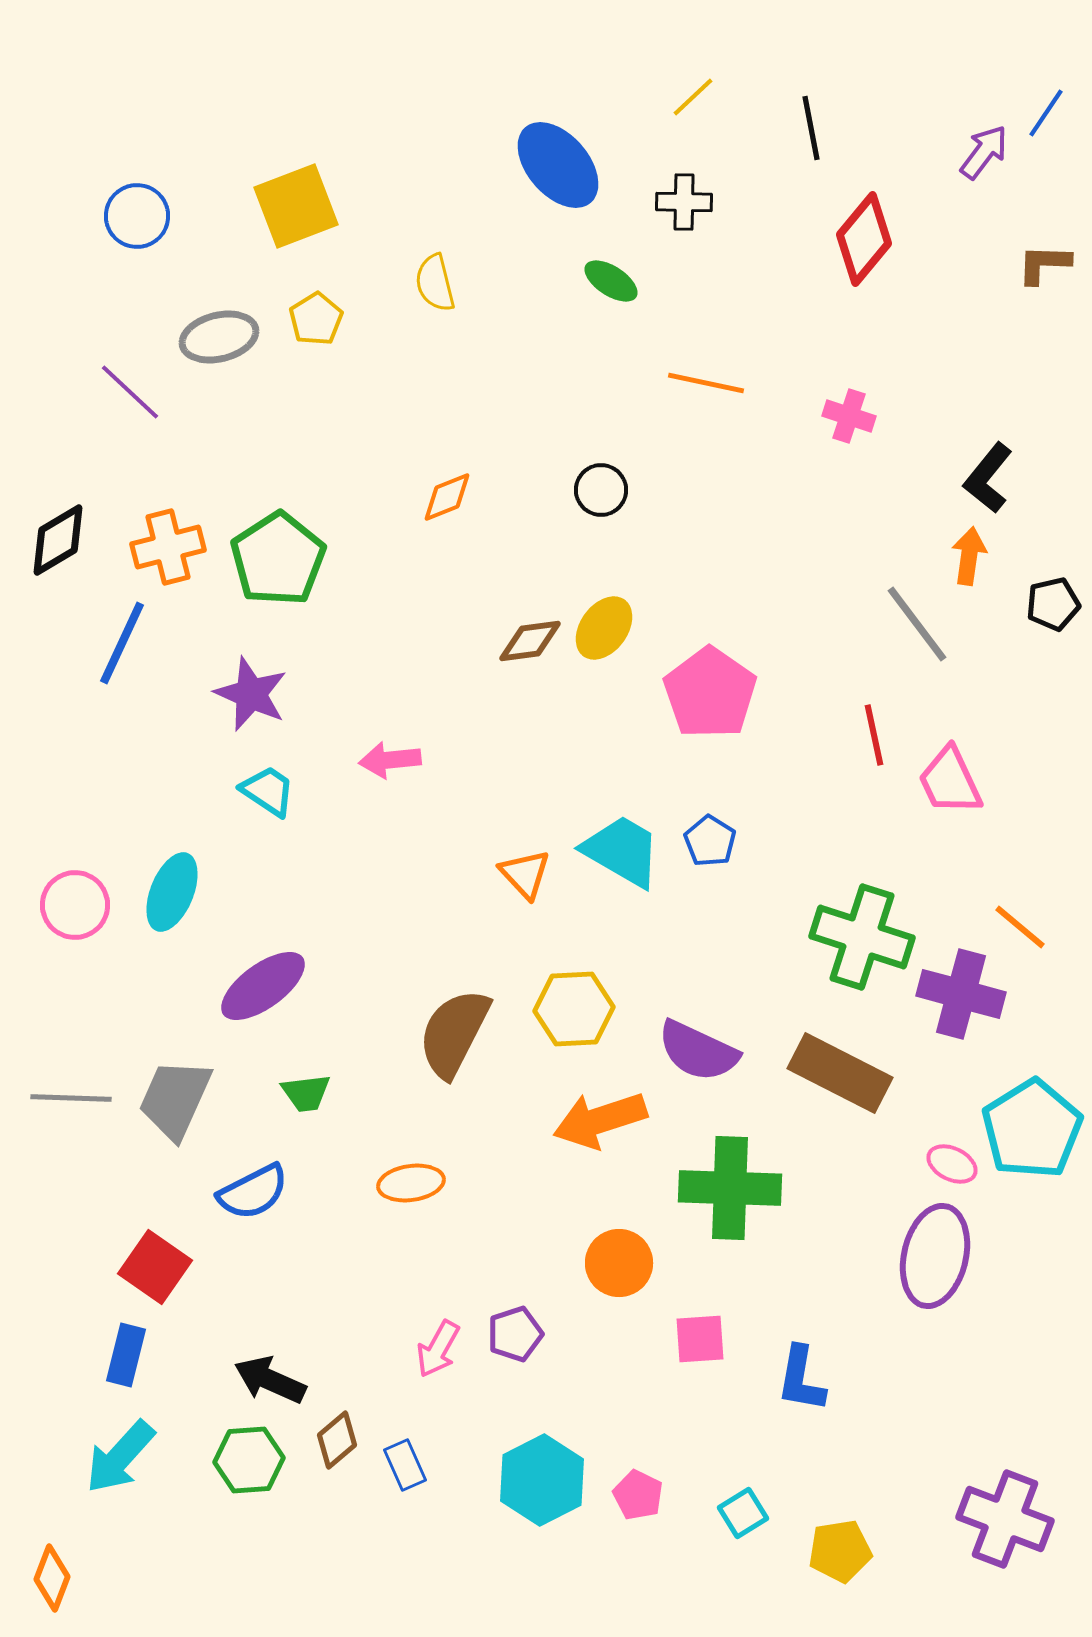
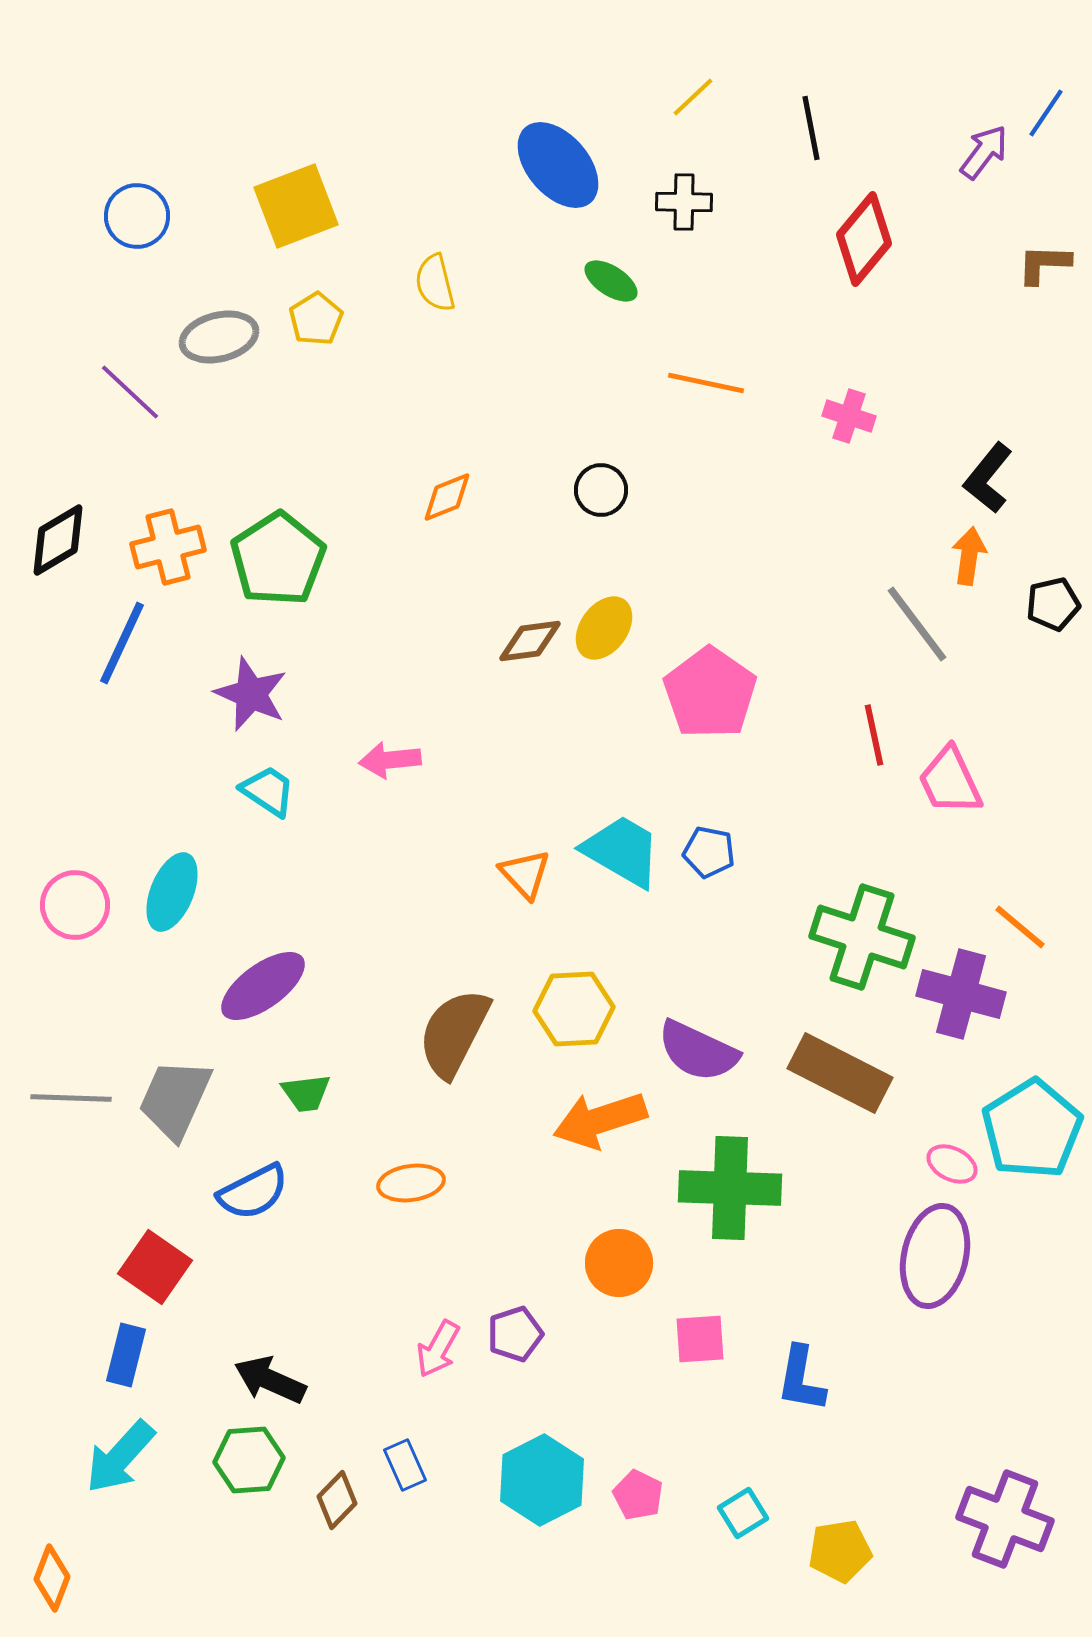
blue pentagon at (710, 841): moved 1 px left, 11 px down; rotated 21 degrees counterclockwise
brown diamond at (337, 1440): moved 60 px down; rotated 6 degrees counterclockwise
